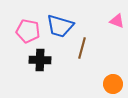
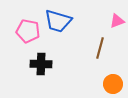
pink triangle: rotated 42 degrees counterclockwise
blue trapezoid: moved 2 px left, 5 px up
brown line: moved 18 px right
black cross: moved 1 px right, 4 px down
